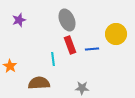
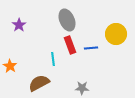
purple star: moved 5 px down; rotated 16 degrees counterclockwise
blue line: moved 1 px left, 1 px up
brown semicircle: rotated 25 degrees counterclockwise
